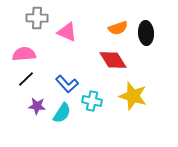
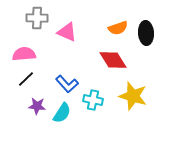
cyan cross: moved 1 px right, 1 px up
